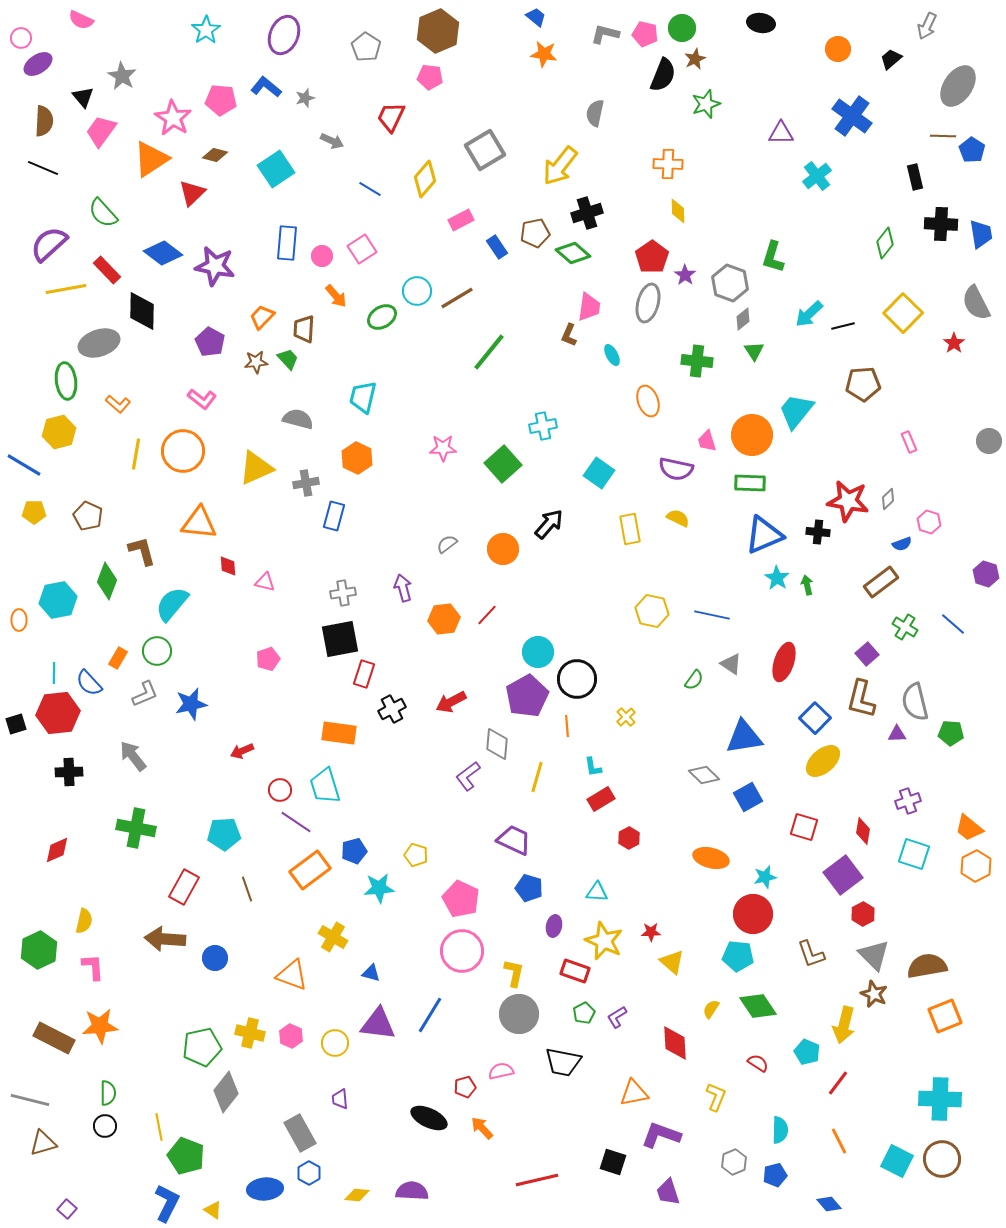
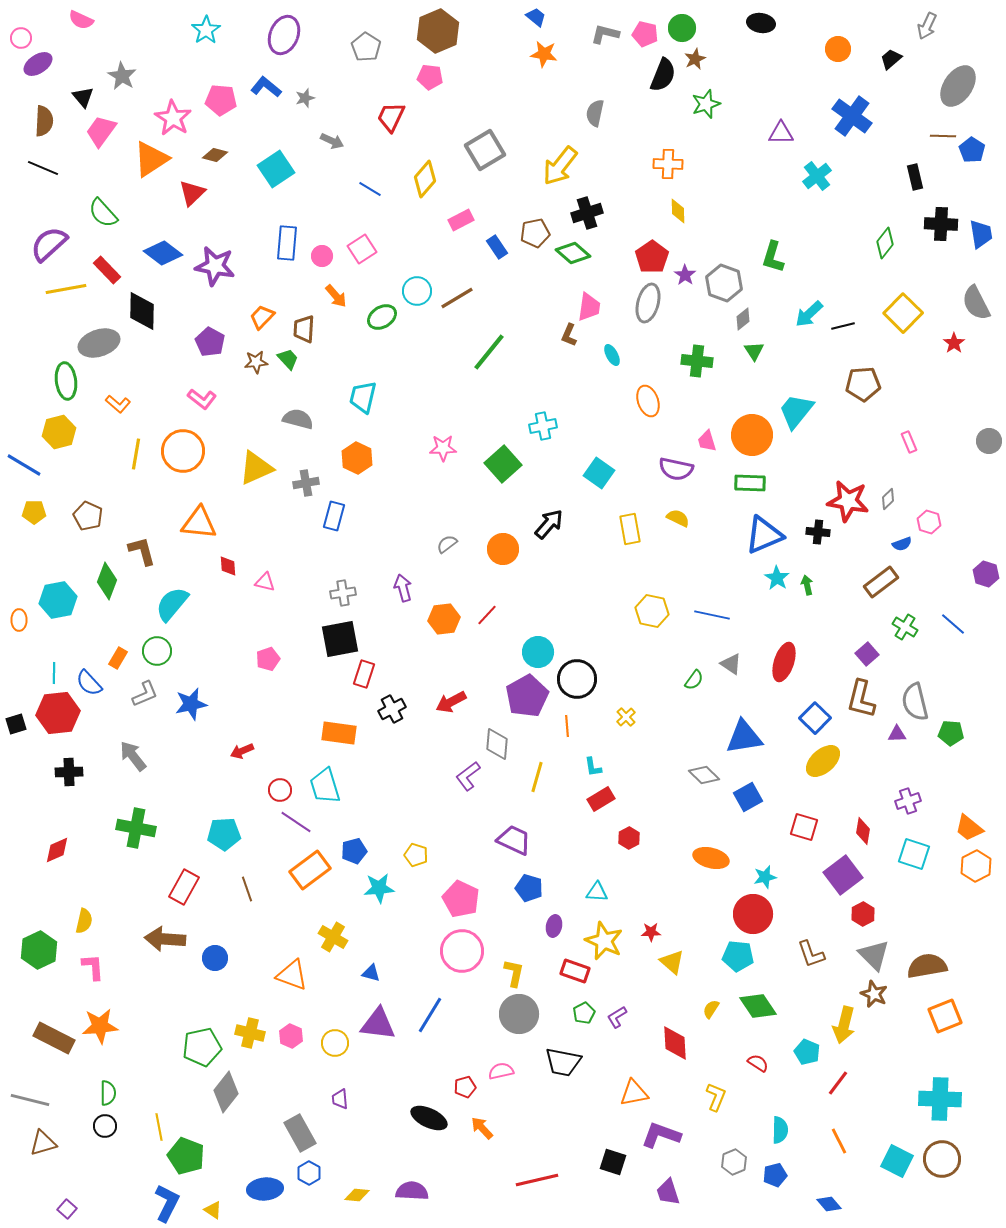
gray hexagon at (730, 283): moved 6 px left
